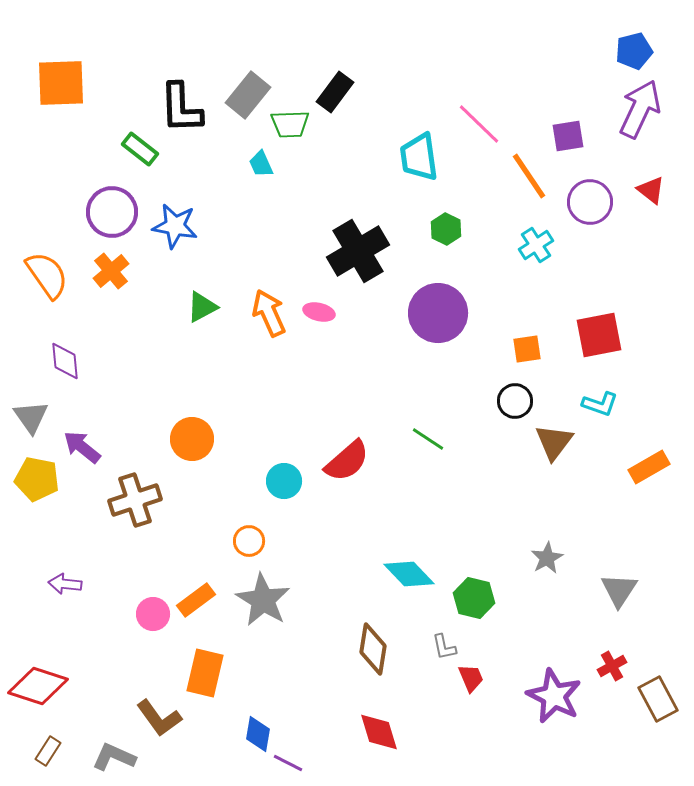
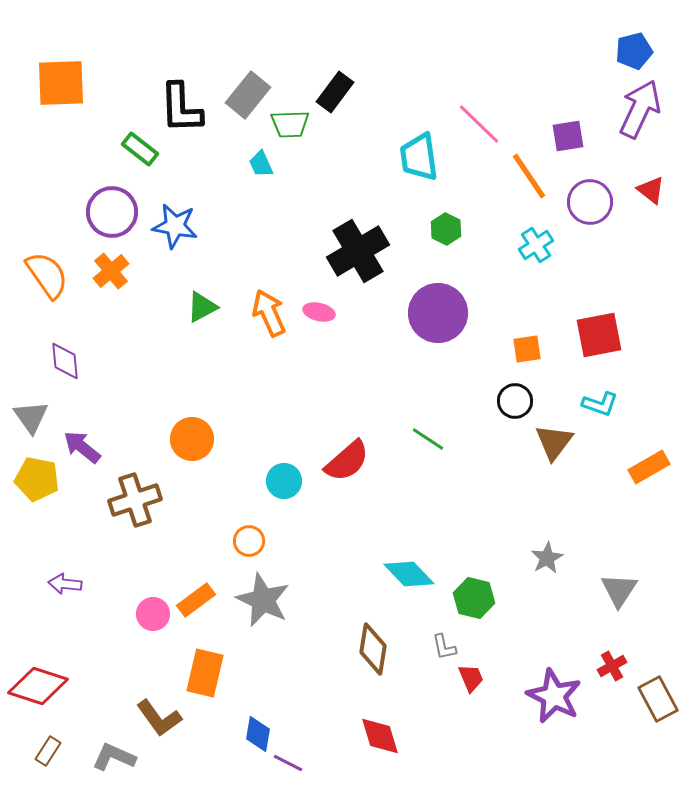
gray star at (263, 600): rotated 6 degrees counterclockwise
red diamond at (379, 732): moved 1 px right, 4 px down
